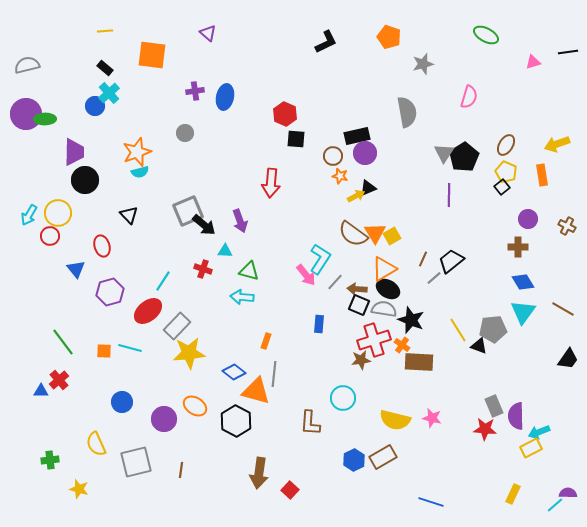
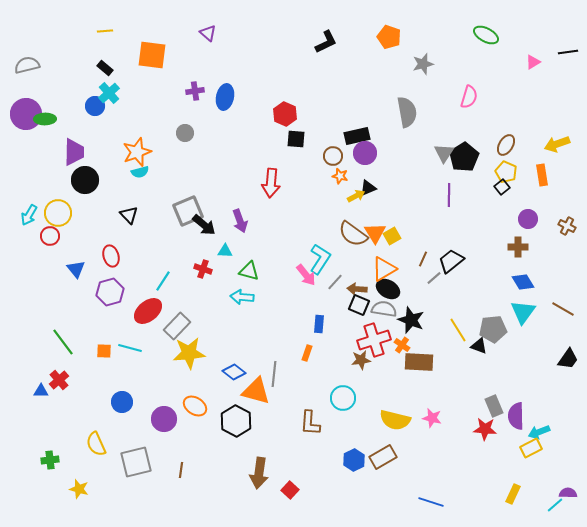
pink triangle at (533, 62): rotated 14 degrees counterclockwise
red ellipse at (102, 246): moved 9 px right, 10 px down
orange rectangle at (266, 341): moved 41 px right, 12 px down
